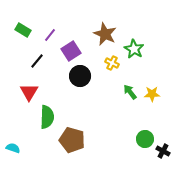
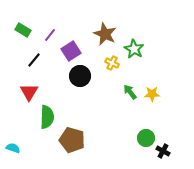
black line: moved 3 px left, 1 px up
green circle: moved 1 px right, 1 px up
